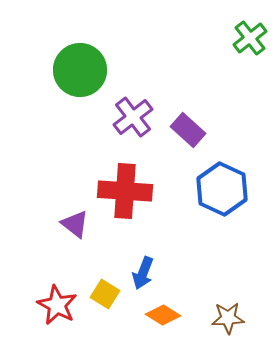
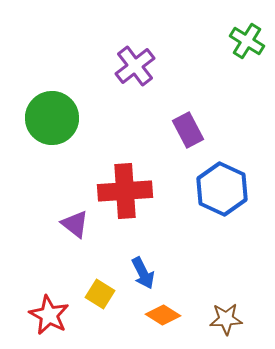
green cross: moved 3 px left, 3 px down; rotated 20 degrees counterclockwise
green circle: moved 28 px left, 48 px down
purple cross: moved 2 px right, 51 px up
purple rectangle: rotated 20 degrees clockwise
red cross: rotated 8 degrees counterclockwise
blue arrow: rotated 48 degrees counterclockwise
yellow square: moved 5 px left
red star: moved 8 px left, 10 px down
brown star: moved 2 px left, 1 px down
